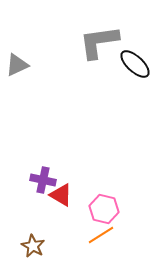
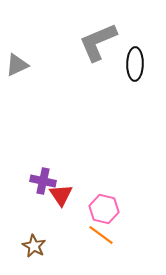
gray L-shape: moved 1 px left; rotated 15 degrees counterclockwise
black ellipse: rotated 48 degrees clockwise
purple cross: moved 1 px down
red triangle: rotated 25 degrees clockwise
orange line: rotated 68 degrees clockwise
brown star: moved 1 px right
